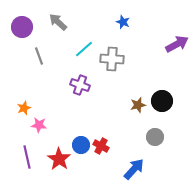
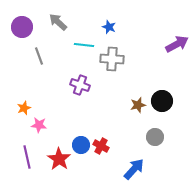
blue star: moved 14 px left, 5 px down
cyan line: moved 4 px up; rotated 48 degrees clockwise
